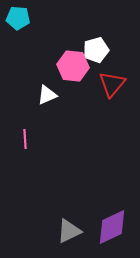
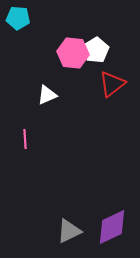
white pentagon: rotated 15 degrees counterclockwise
pink hexagon: moved 13 px up
red triangle: rotated 12 degrees clockwise
